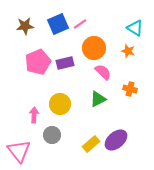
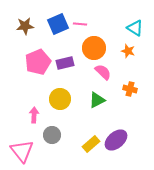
pink line: rotated 40 degrees clockwise
green triangle: moved 1 px left, 1 px down
yellow circle: moved 5 px up
pink triangle: moved 3 px right
